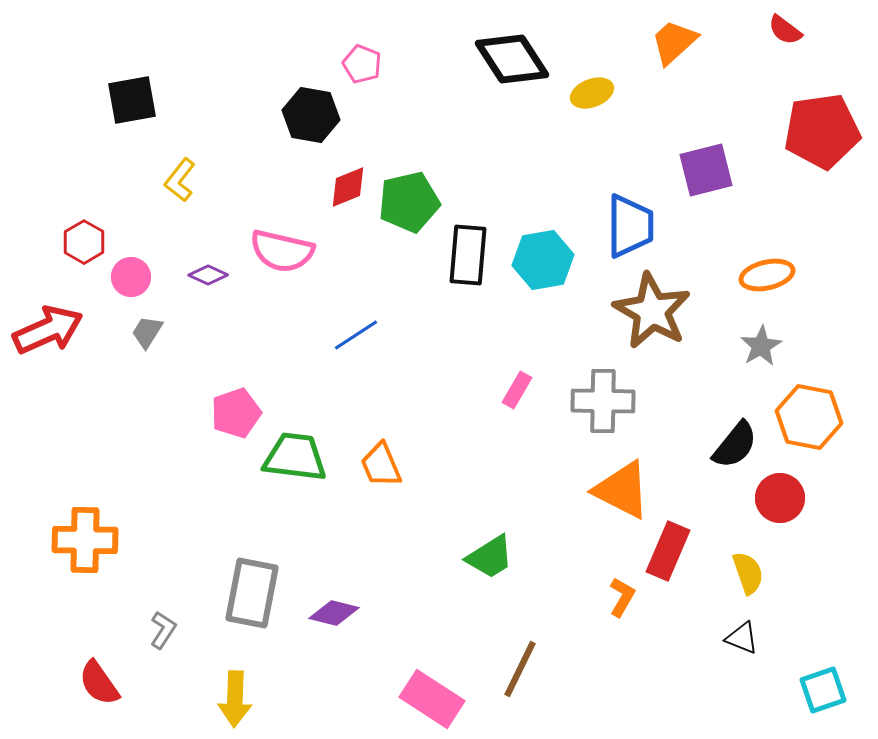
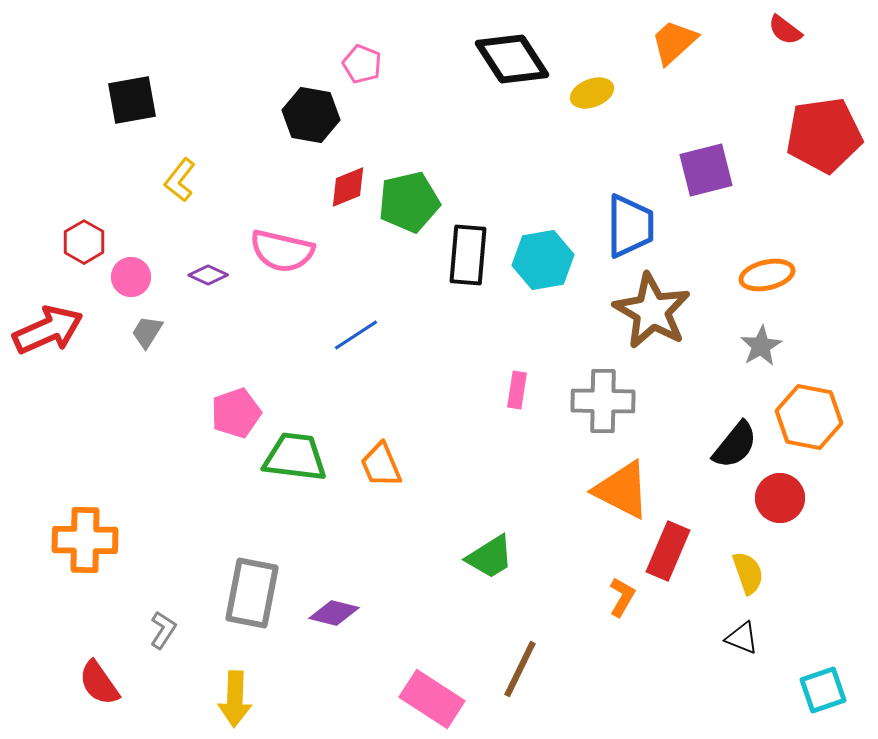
red pentagon at (822, 131): moved 2 px right, 4 px down
pink rectangle at (517, 390): rotated 21 degrees counterclockwise
